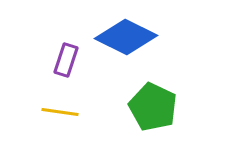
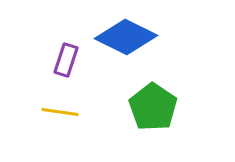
green pentagon: rotated 9 degrees clockwise
